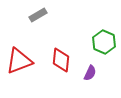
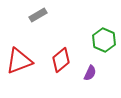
green hexagon: moved 2 px up
red diamond: rotated 45 degrees clockwise
